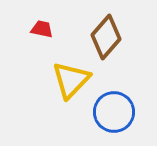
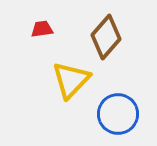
red trapezoid: rotated 20 degrees counterclockwise
blue circle: moved 4 px right, 2 px down
